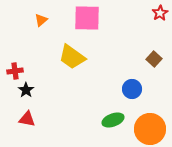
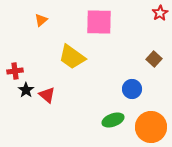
pink square: moved 12 px right, 4 px down
red triangle: moved 20 px right, 24 px up; rotated 30 degrees clockwise
orange circle: moved 1 px right, 2 px up
